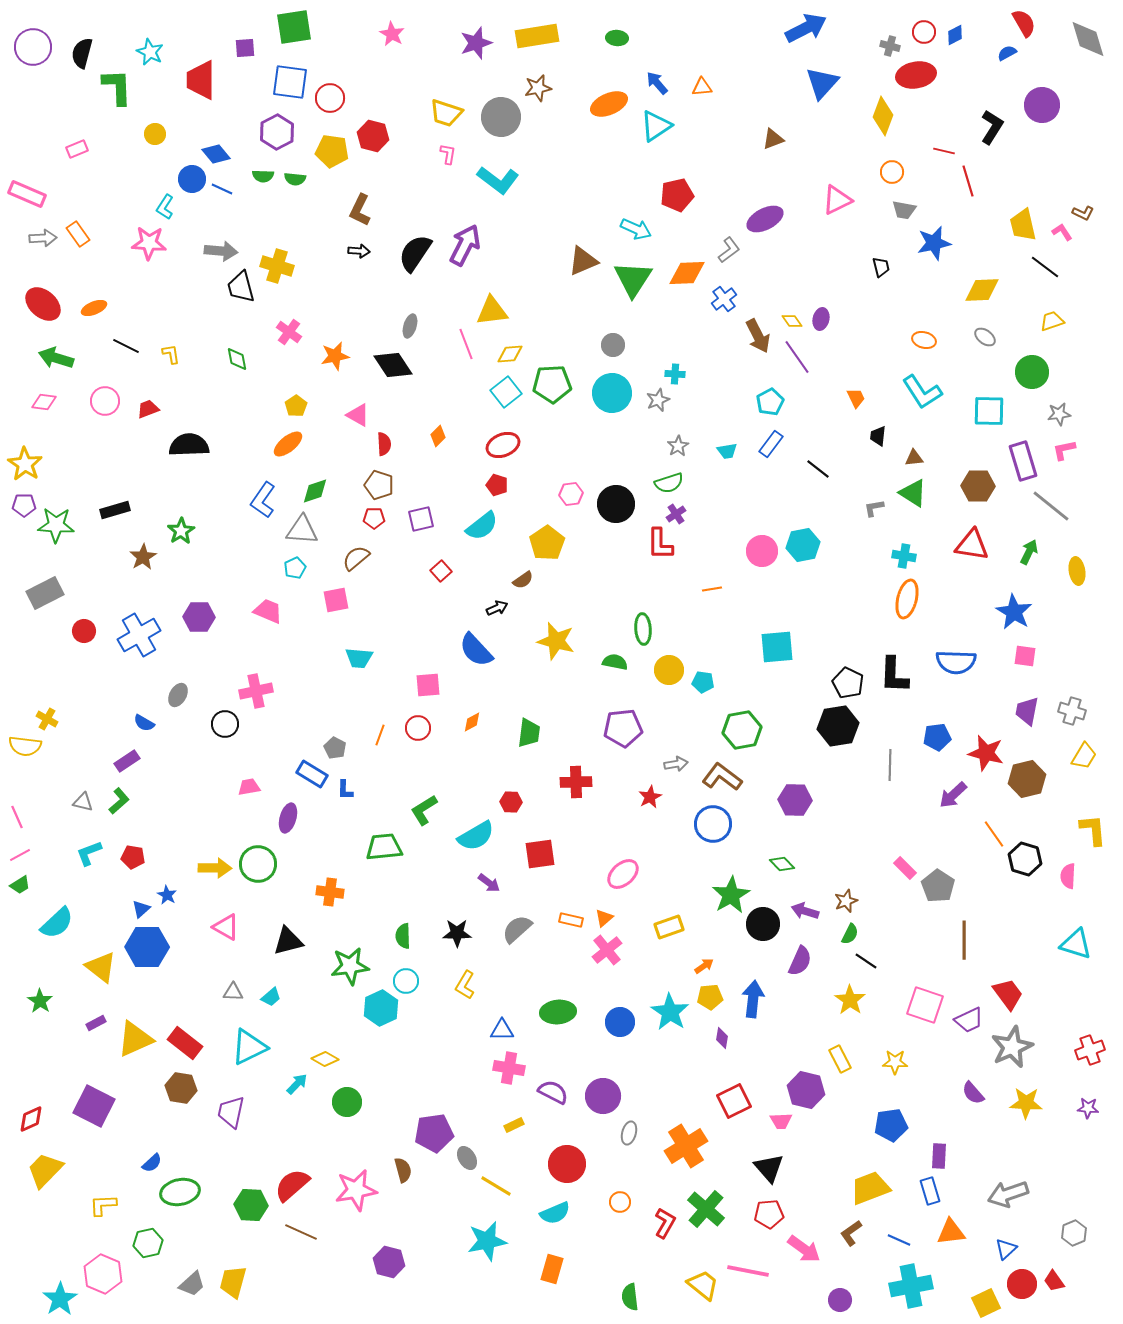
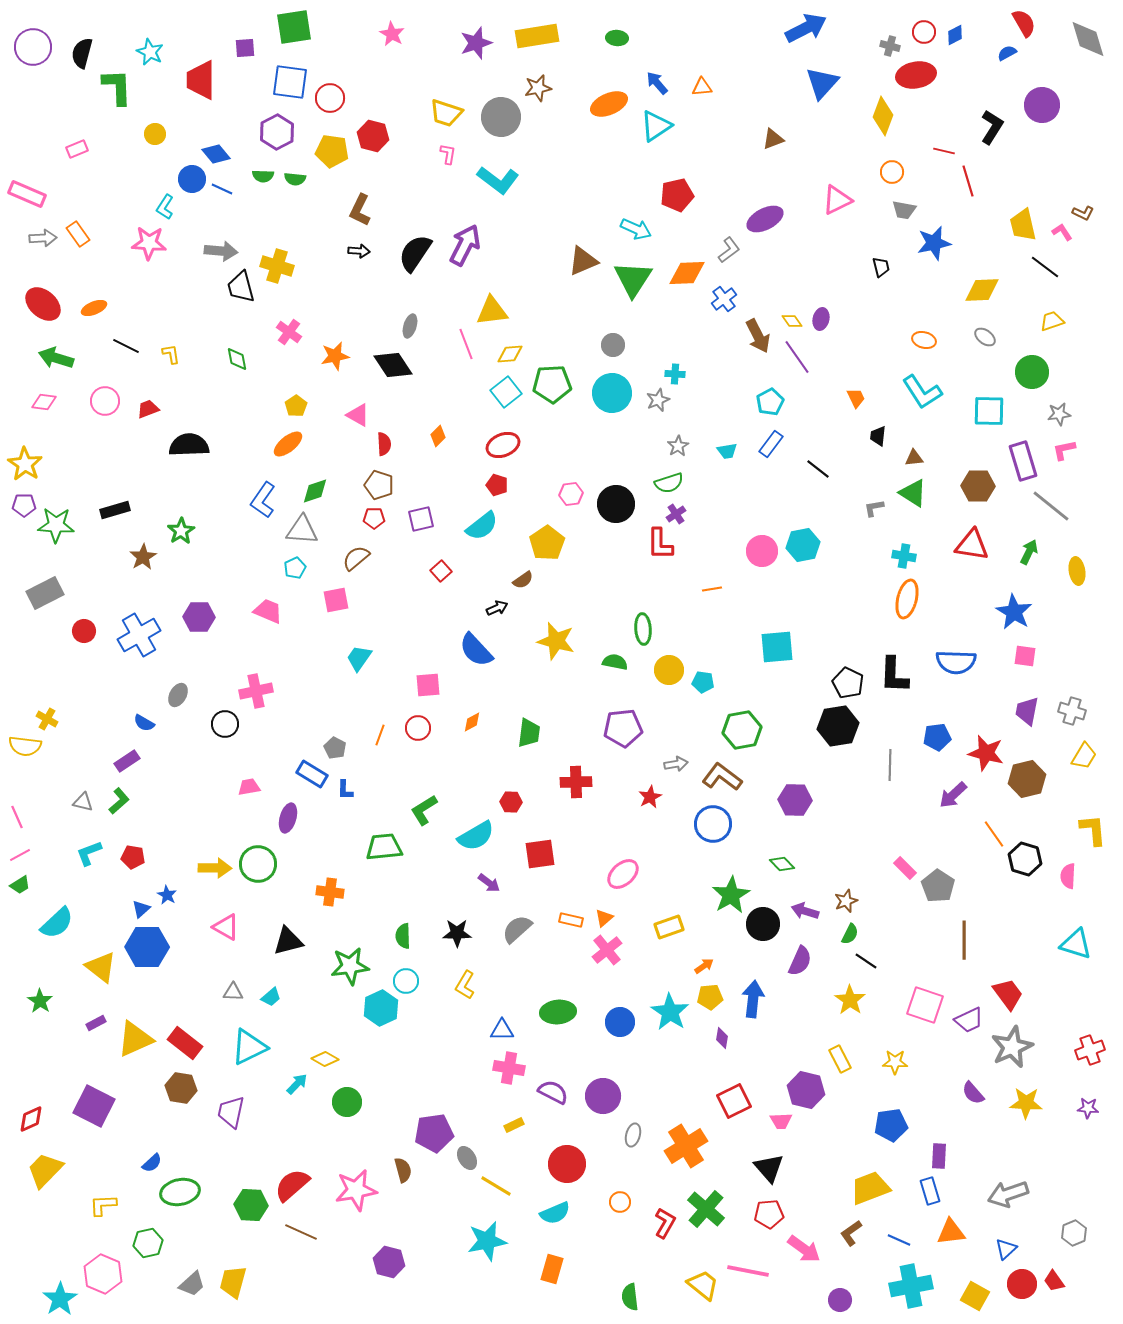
cyan trapezoid at (359, 658): rotated 120 degrees clockwise
gray ellipse at (629, 1133): moved 4 px right, 2 px down
yellow square at (986, 1303): moved 11 px left, 7 px up; rotated 36 degrees counterclockwise
